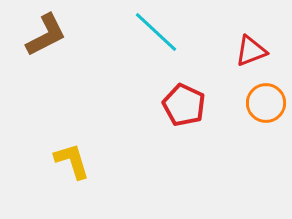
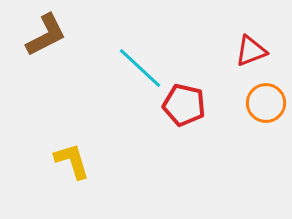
cyan line: moved 16 px left, 36 px down
red pentagon: rotated 12 degrees counterclockwise
